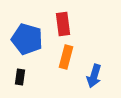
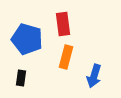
black rectangle: moved 1 px right, 1 px down
